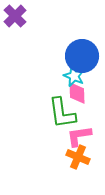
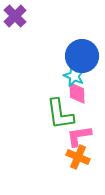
green L-shape: moved 2 px left, 1 px down
